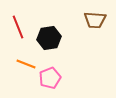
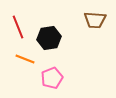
orange line: moved 1 px left, 5 px up
pink pentagon: moved 2 px right
